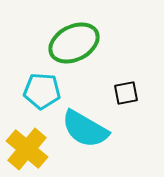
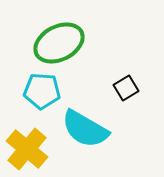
green ellipse: moved 15 px left
black square: moved 5 px up; rotated 20 degrees counterclockwise
